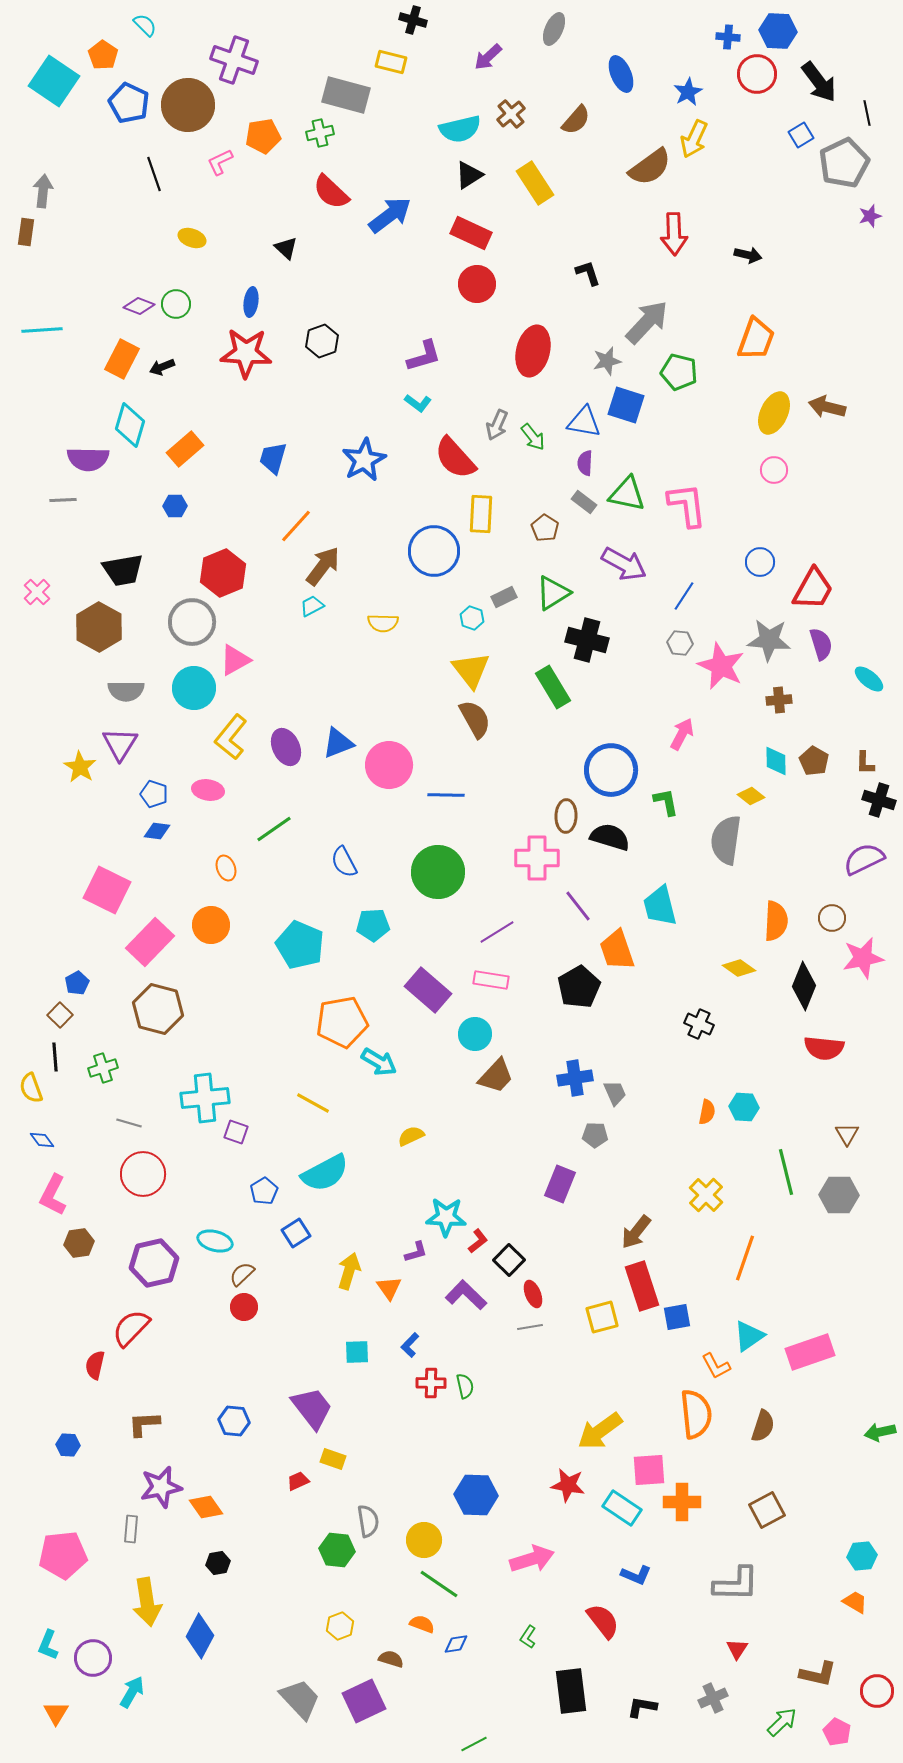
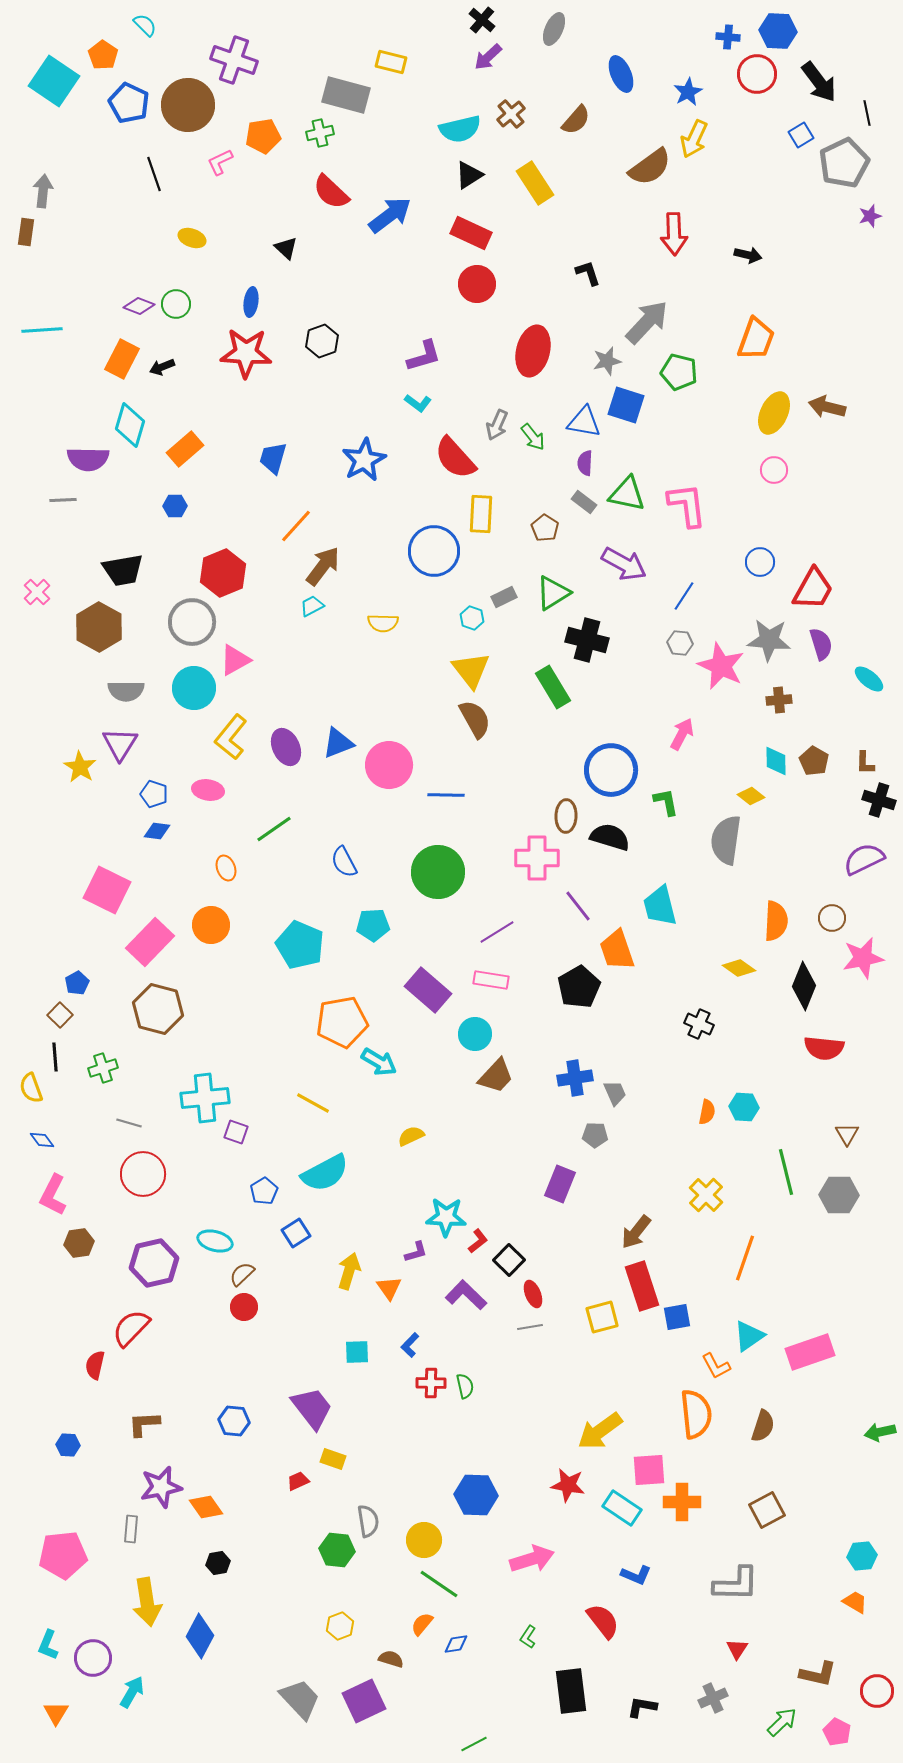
black cross at (413, 20): moved 69 px right; rotated 24 degrees clockwise
orange semicircle at (422, 1624): rotated 70 degrees counterclockwise
